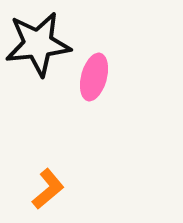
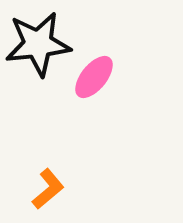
pink ellipse: rotated 24 degrees clockwise
